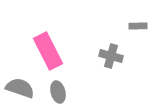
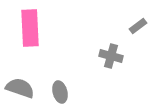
gray rectangle: rotated 36 degrees counterclockwise
pink rectangle: moved 18 px left, 23 px up; rotated 24 degrees clockwise
gray ellipse: moved 2 px right
